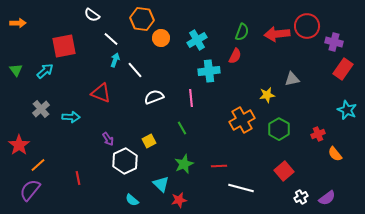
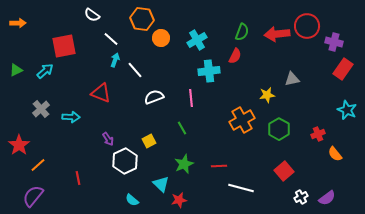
green triangle at (16, 70): rotated 40 degrees clockwise
purple semicircle at (30, 190): moved 3 px right, 6 px down
